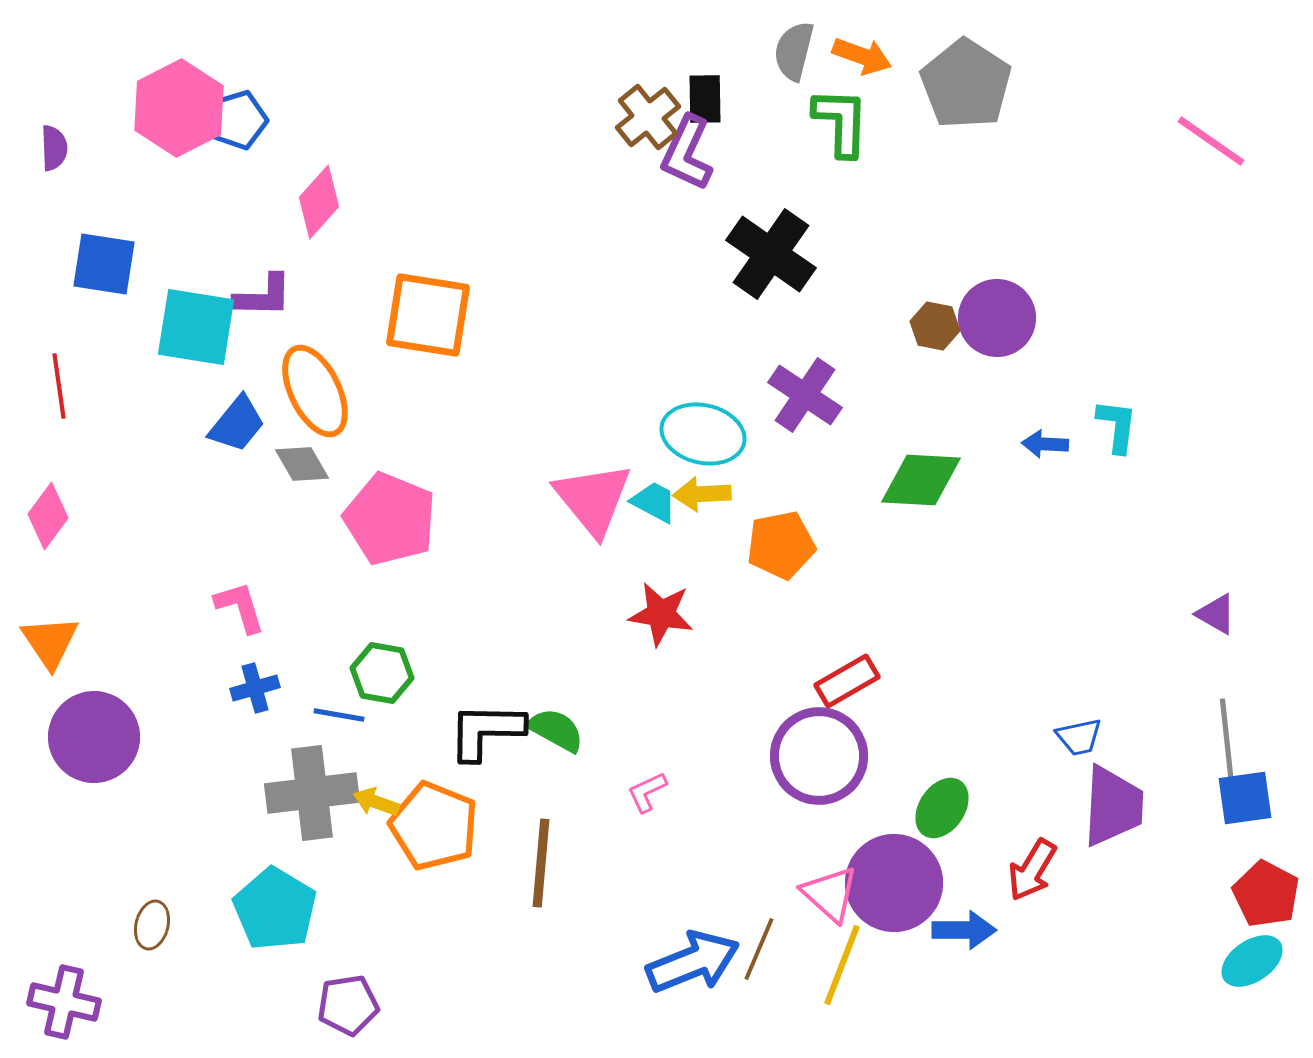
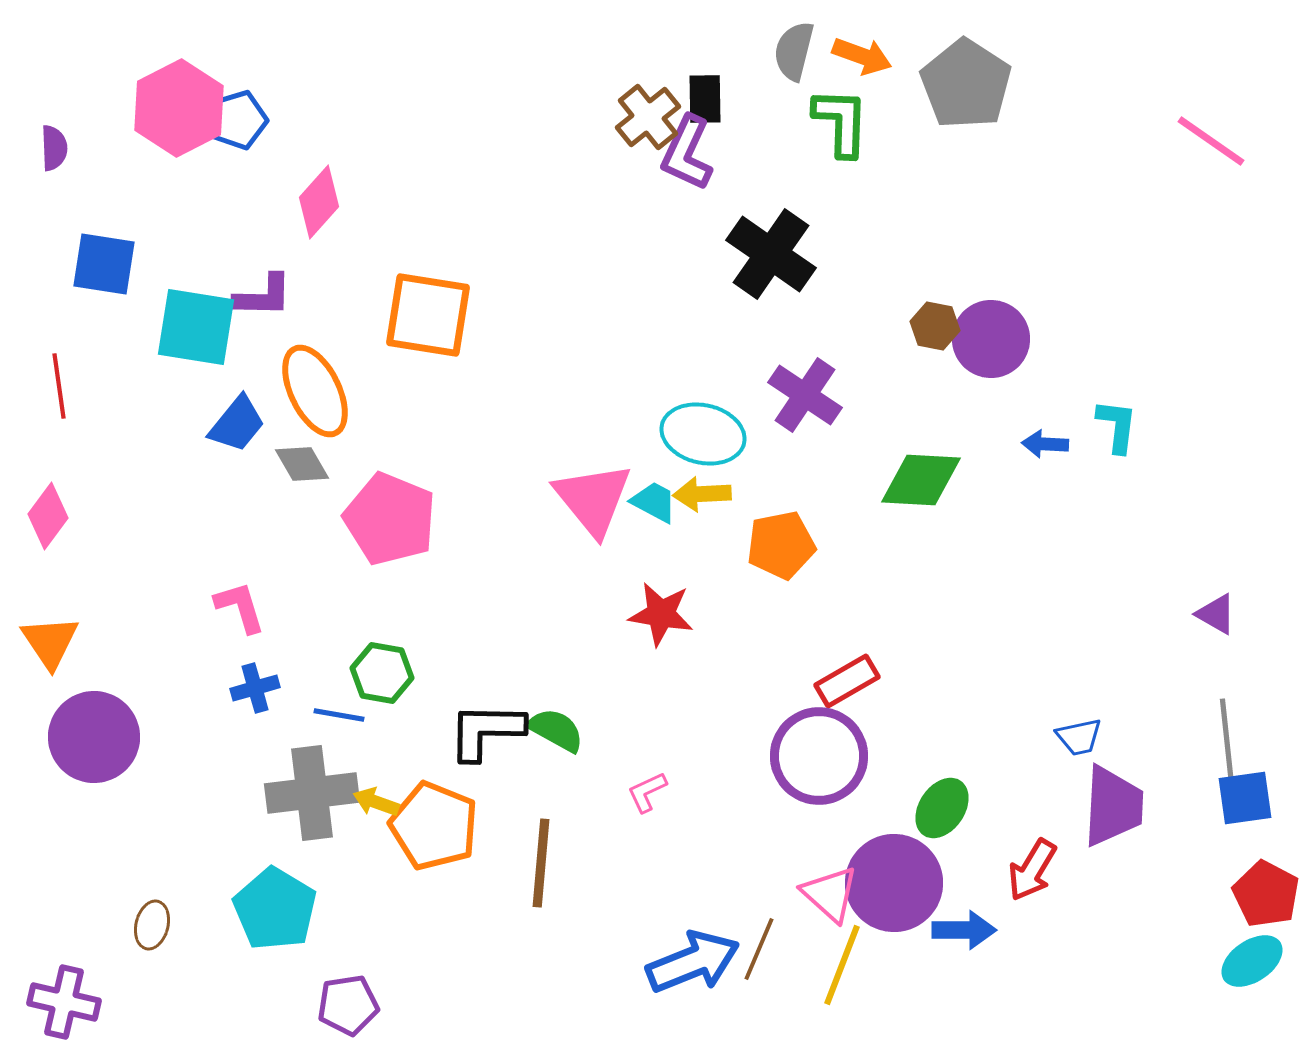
purple circle at (997, 318): moved 6 px left, 21 px down
